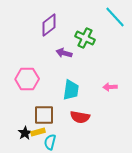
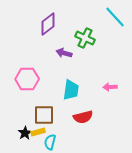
purple diamond: moved 1 px left, 1 px up
red semicircle: moved 3 px right; rotated 24 degrees counterclockwise
